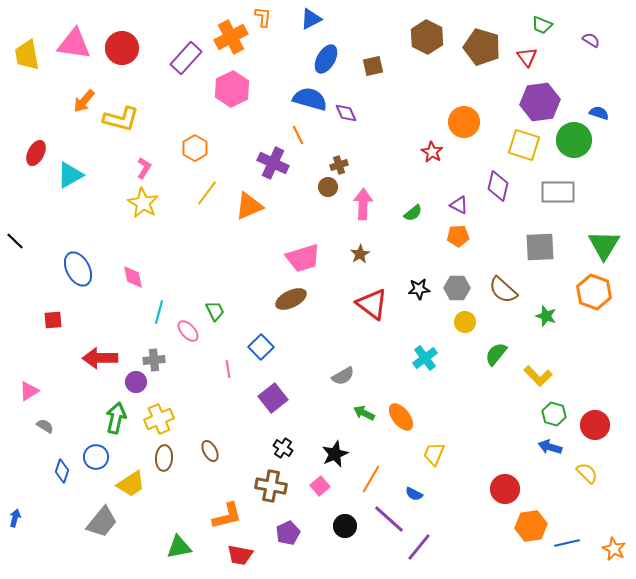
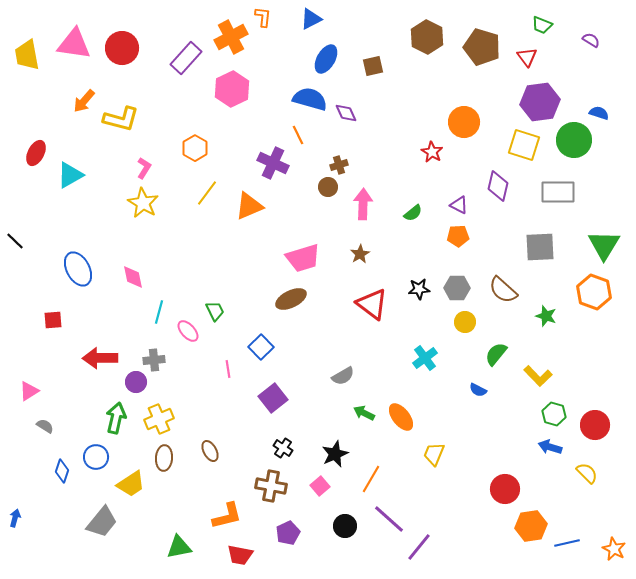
blue semicircle at (414, 494): moved 64 px right, 104 px up
